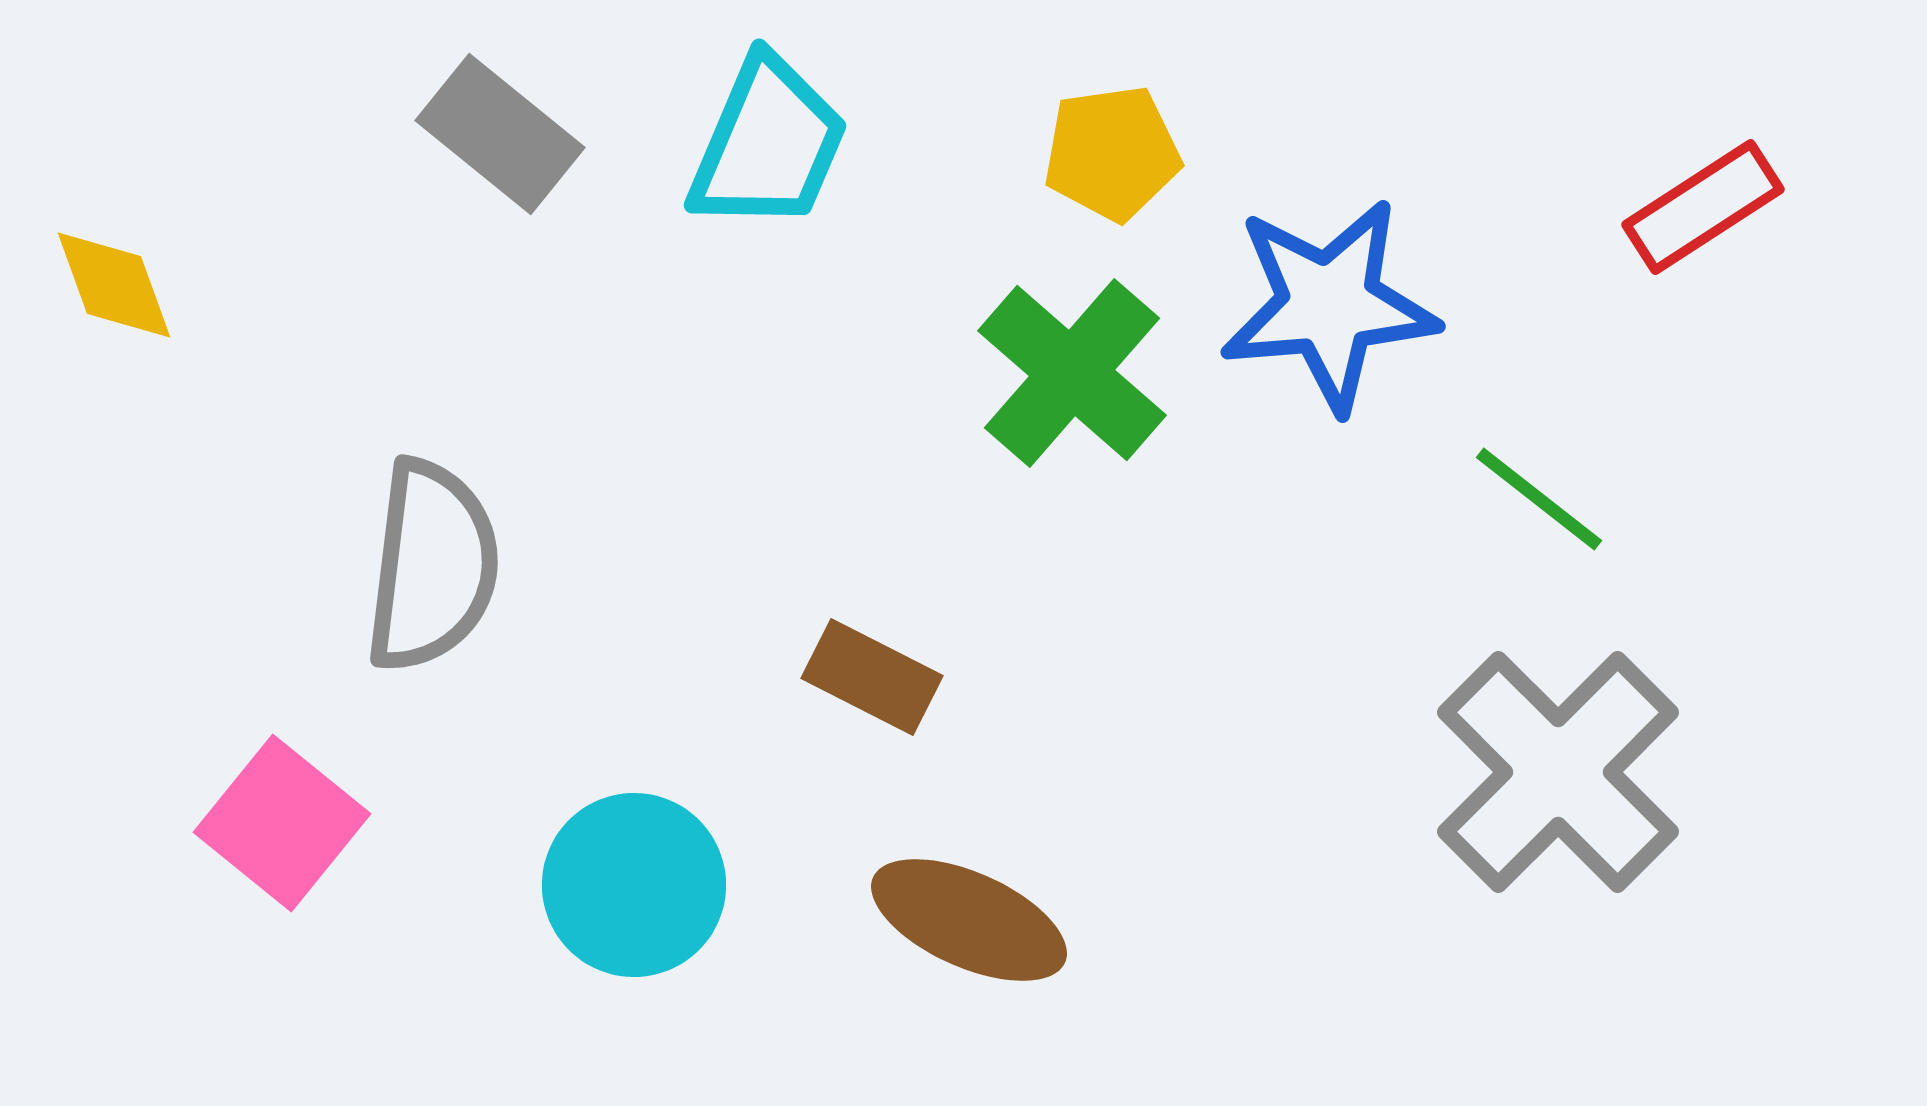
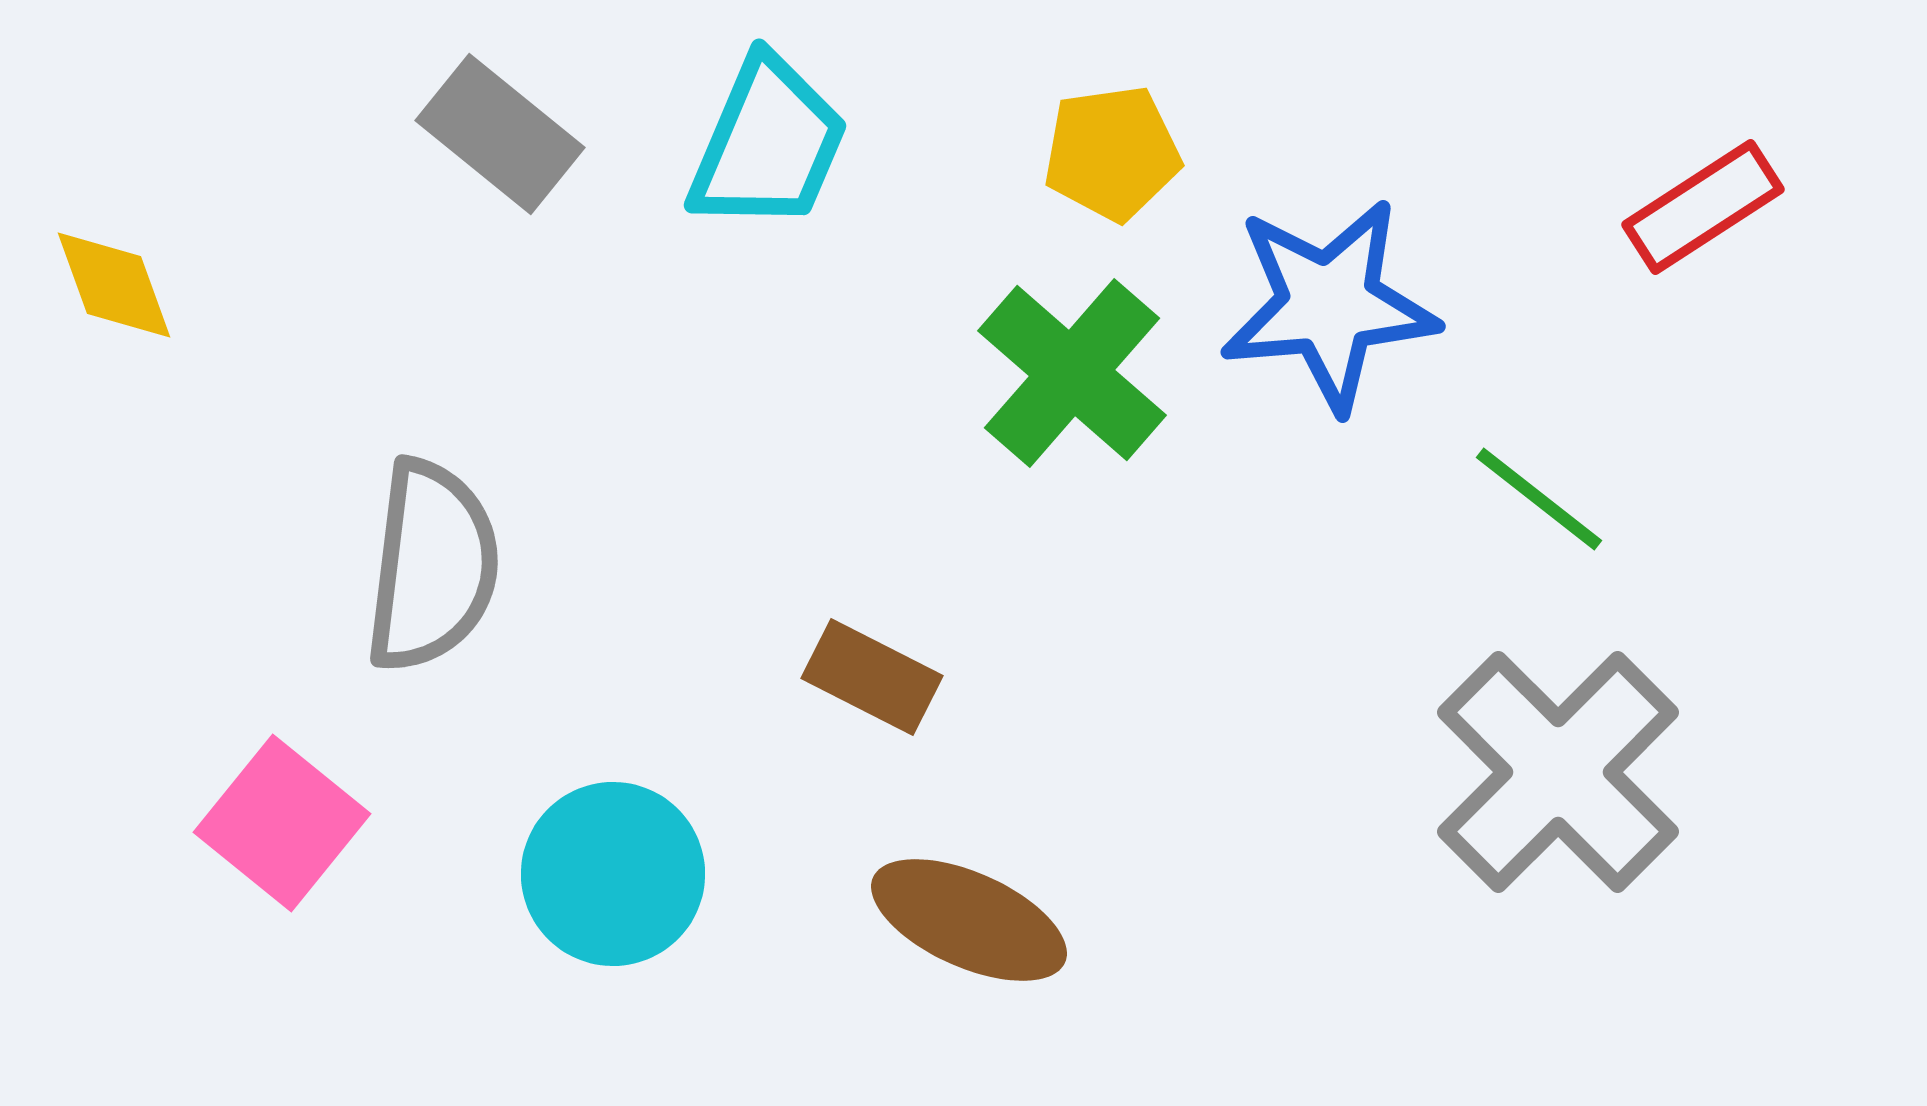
cyan circle: moved 21 px left, 11 px up
